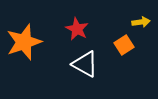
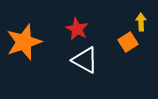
yellow arrow: rotated 84 degrees counterclockwise
orange square: moved 4 px right, 3 px up
white triangle: moved 4 px up
